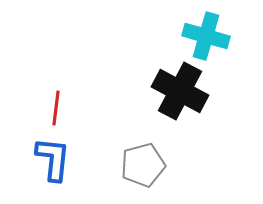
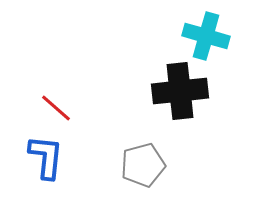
black cross: rotated 34 degrees counterclockwise
red line: rotated 56 degrees counterclockwise
blue L-shape: moved 7 px left, 2 px up
